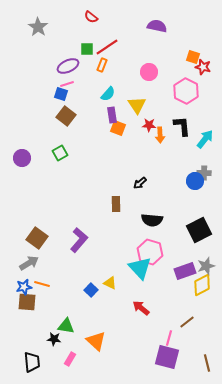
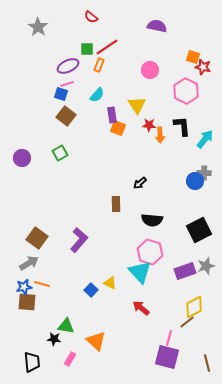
orange rectangle at (102, 65): moved 3 px left
pink circle at (149, 72): moved 1 px right, 2 px up
cyan semicircle at (108, 94): moved 11 px left, 1 px down
cyan triangle at (140, 268): moved 4 px down
yellow diamond at (202, 285): moved 8 px left, 22 px down
